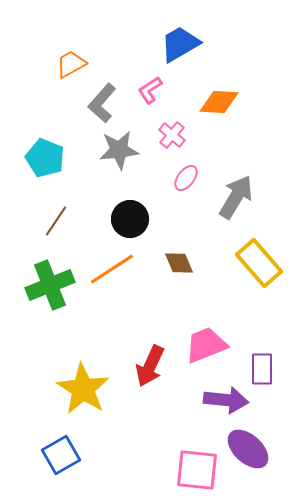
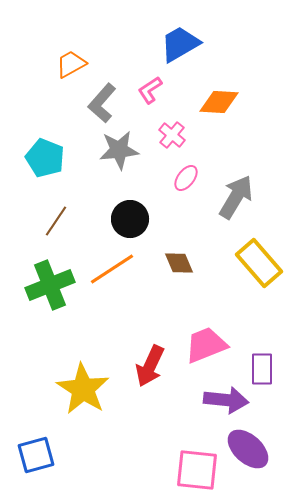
blue square: moved 25 px left; rotated 15 degrees clockwise
